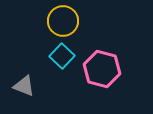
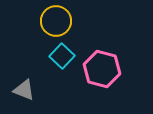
yellow circle: moved 7 px left
gray triangle: moved 4 px down
